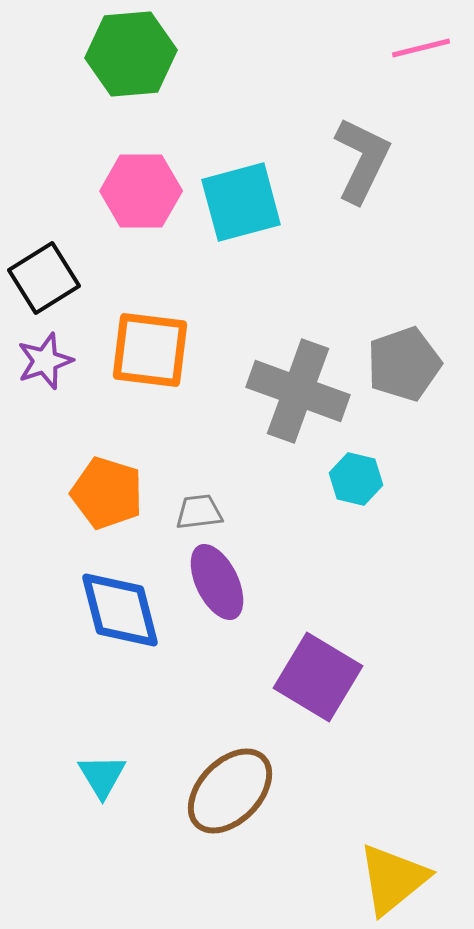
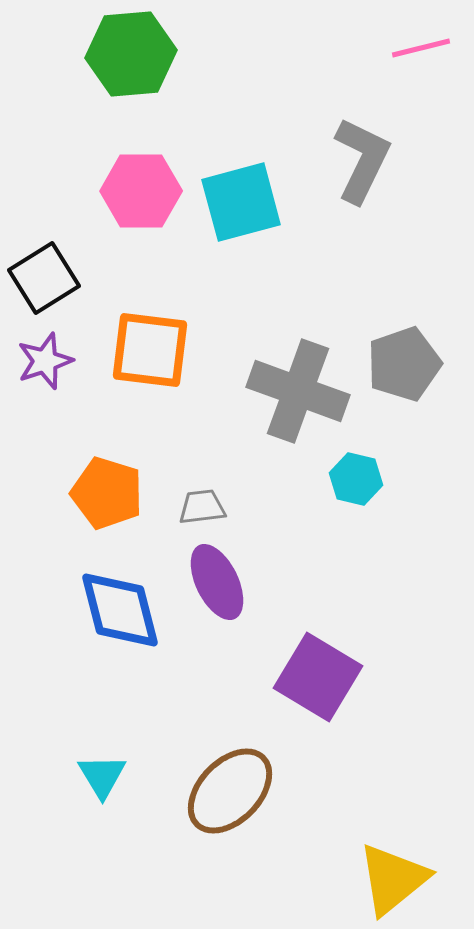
gray trapezoid: moved 3 px right, 5 px up
